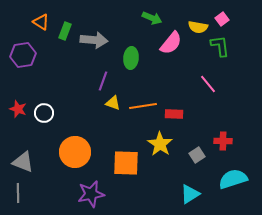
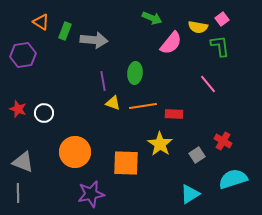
green ellipse: moved 4 px right, 15 px down
purple line: rotated 30 degrees counterclockwise
red cross: rotated 30 degrees clockwise
